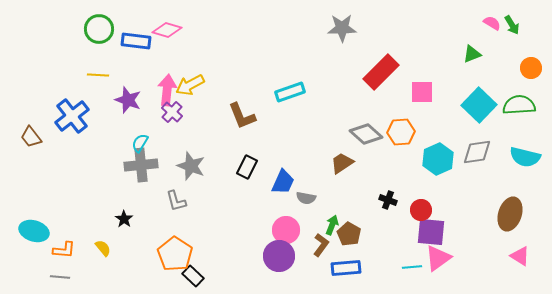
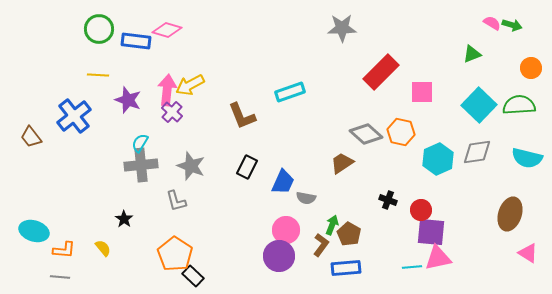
green arrow at (512, 25): rotated 42 degrees counterclockwise
blue cross at (72, 116): moved 2 px right
orange hexagon at (401, 132): rotated 16 degrees clockwise
cyan semicircle at (525, 157): moved 2 px right, 1 px down
pink triangle at (520, 256): moved 8 px right, 3 px up
pink triangle at (438, 258): rotated 24 degrees clockwise
